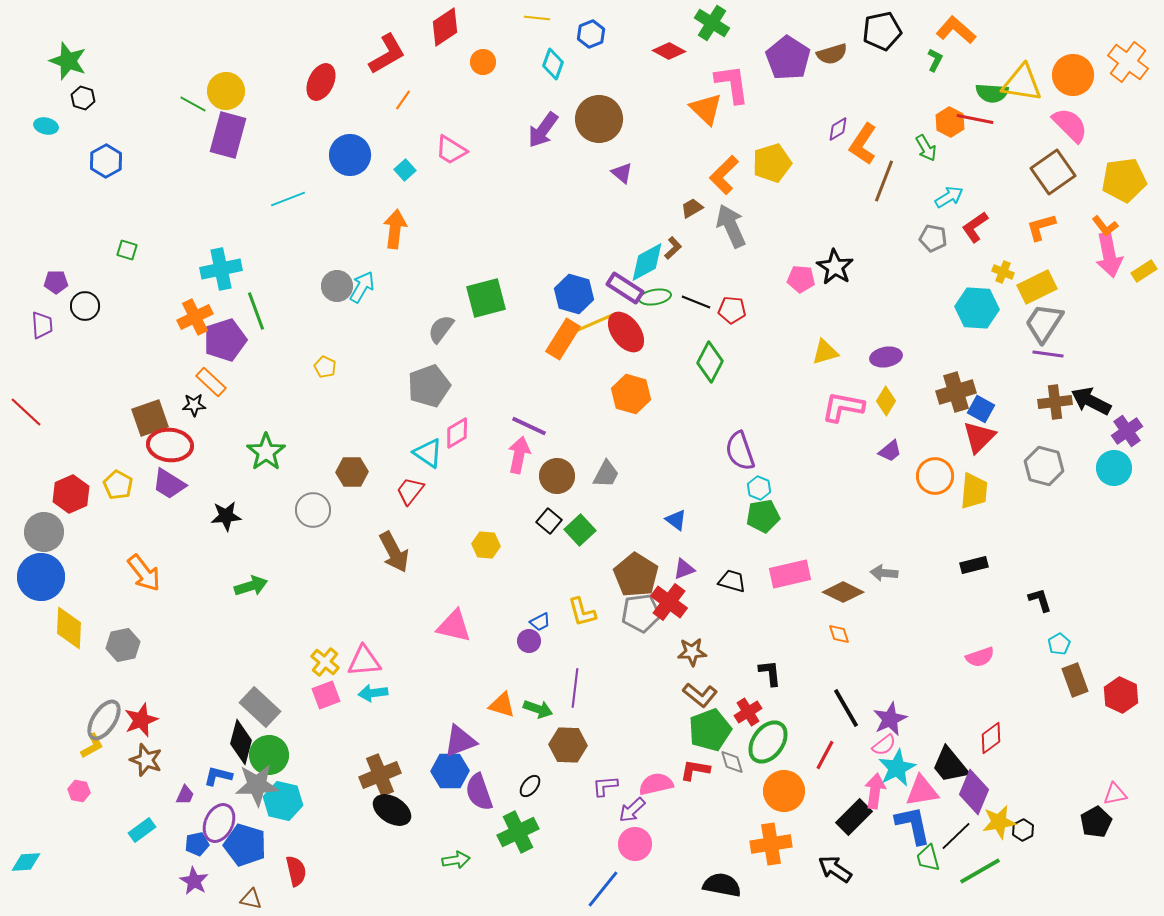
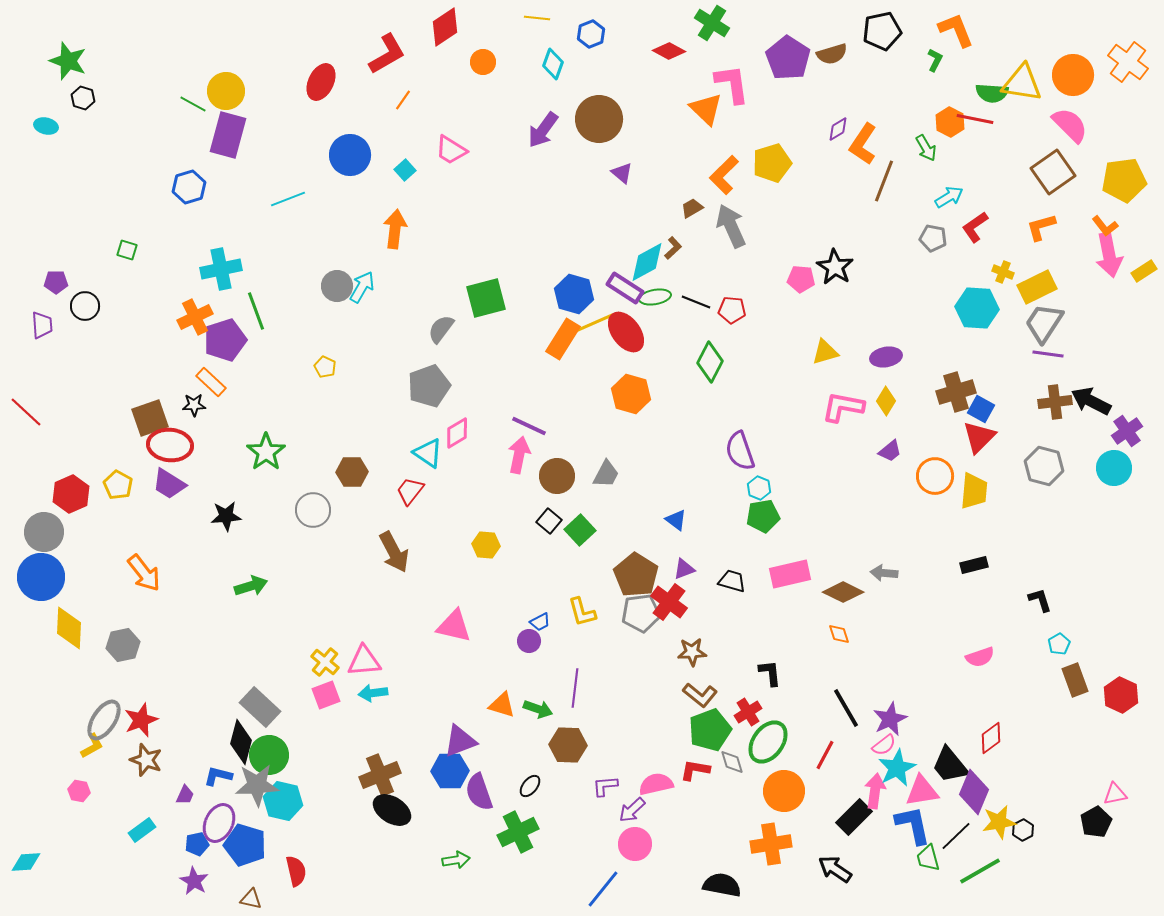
orange L-shape at (956, 30): rotated 27 degrees clockwise
blue hexagon at (106, 161): moved 83 px right, 26 px down; rotated 12 degrees clockwise
